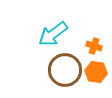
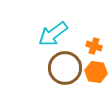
brown circle: moved 2 px up
